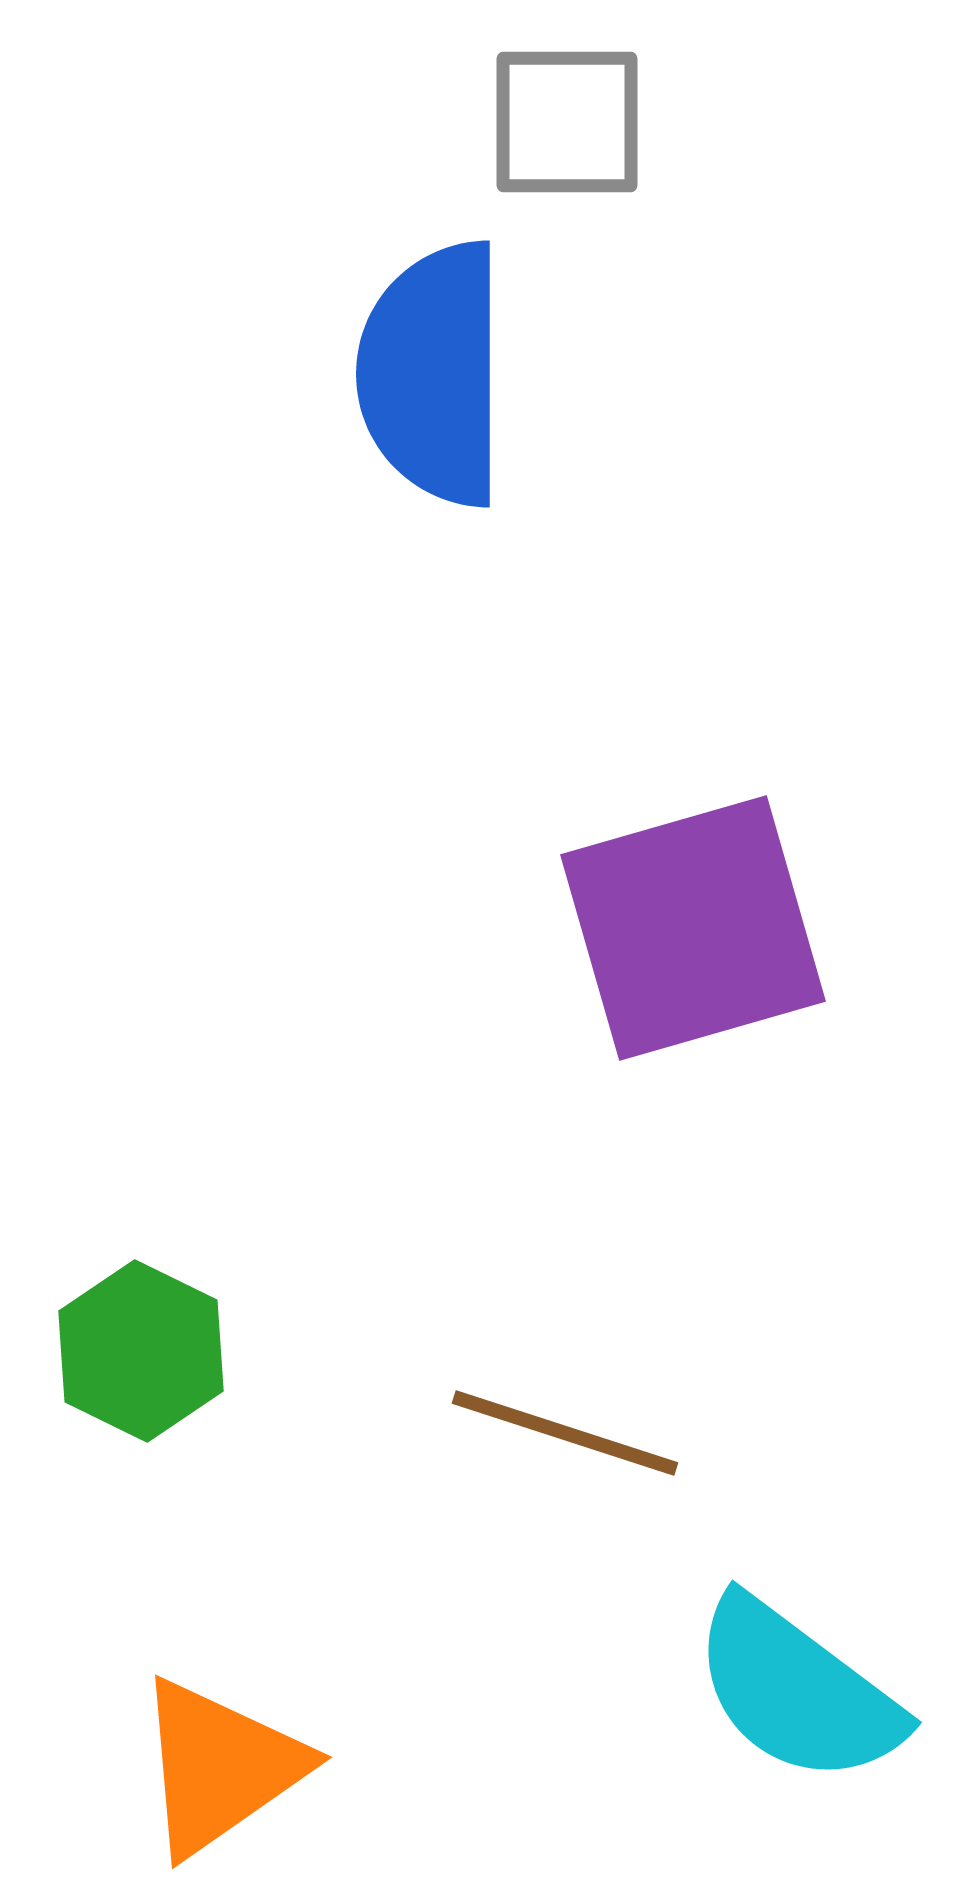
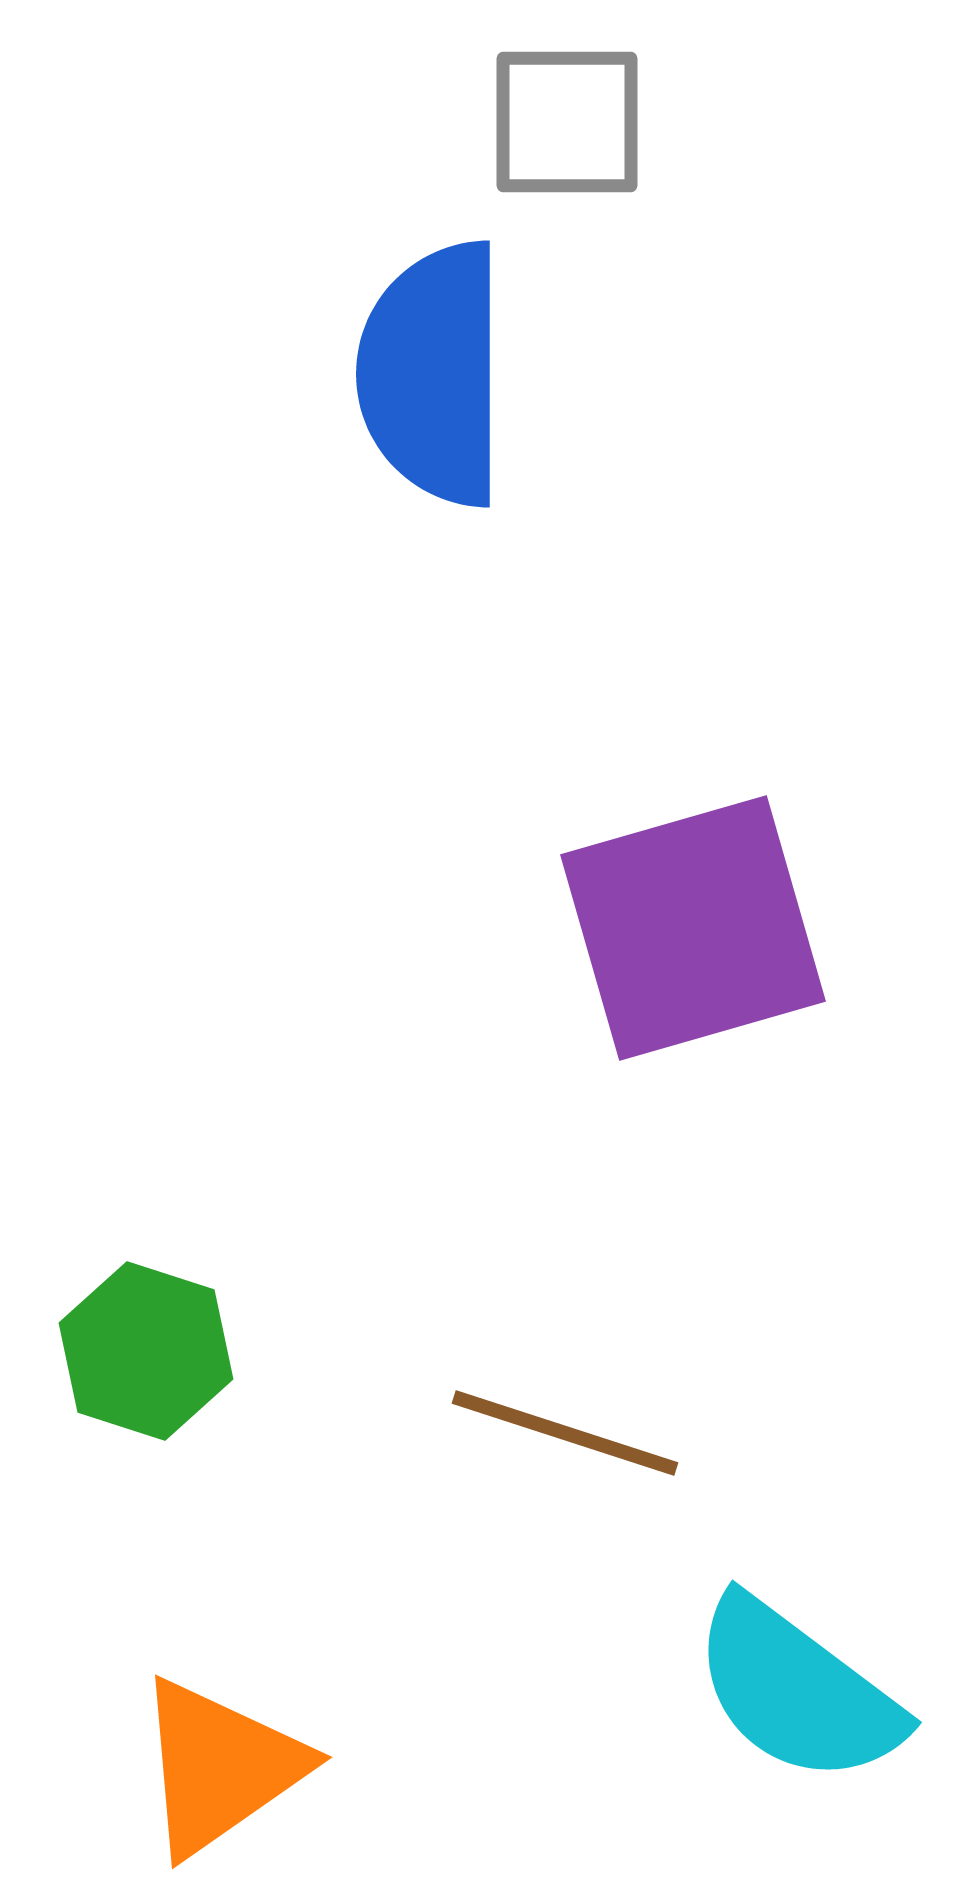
green hexagon: moved 5 px right; rotated 8 degrees counterclockwise
